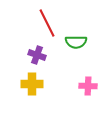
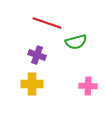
red line: rotated 44 degrees counterclockwise
green semicircle: rotated 15 degrees counterclockwise
